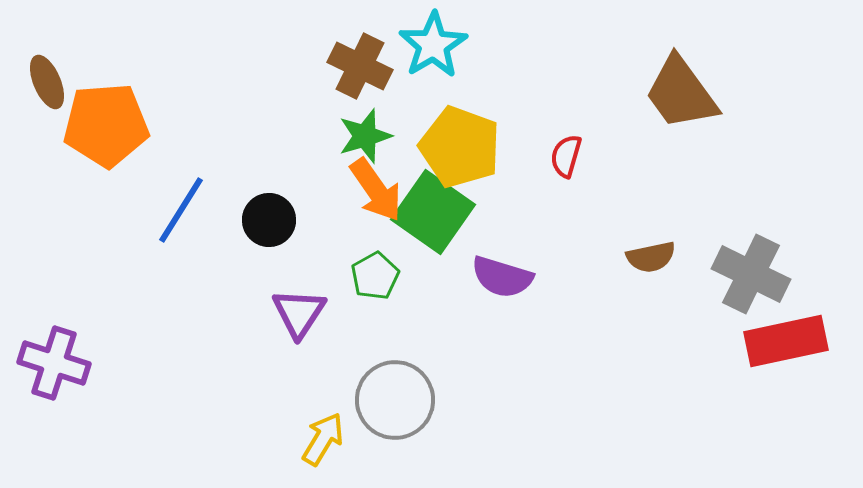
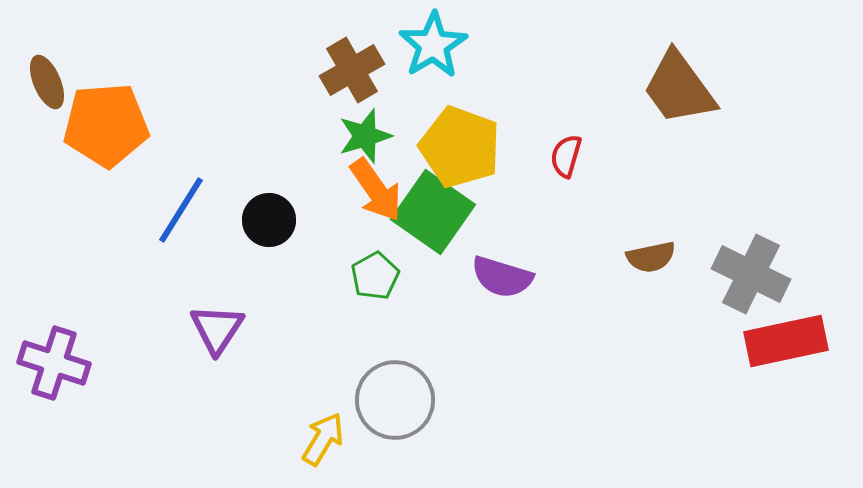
brown cross: moved 8 px left, 4 px down; rotated 34 degrees clockwise
brown trapezoid: moved 2 px left, 5 px up
purple triangle: moved 82 px left, 16 px down
